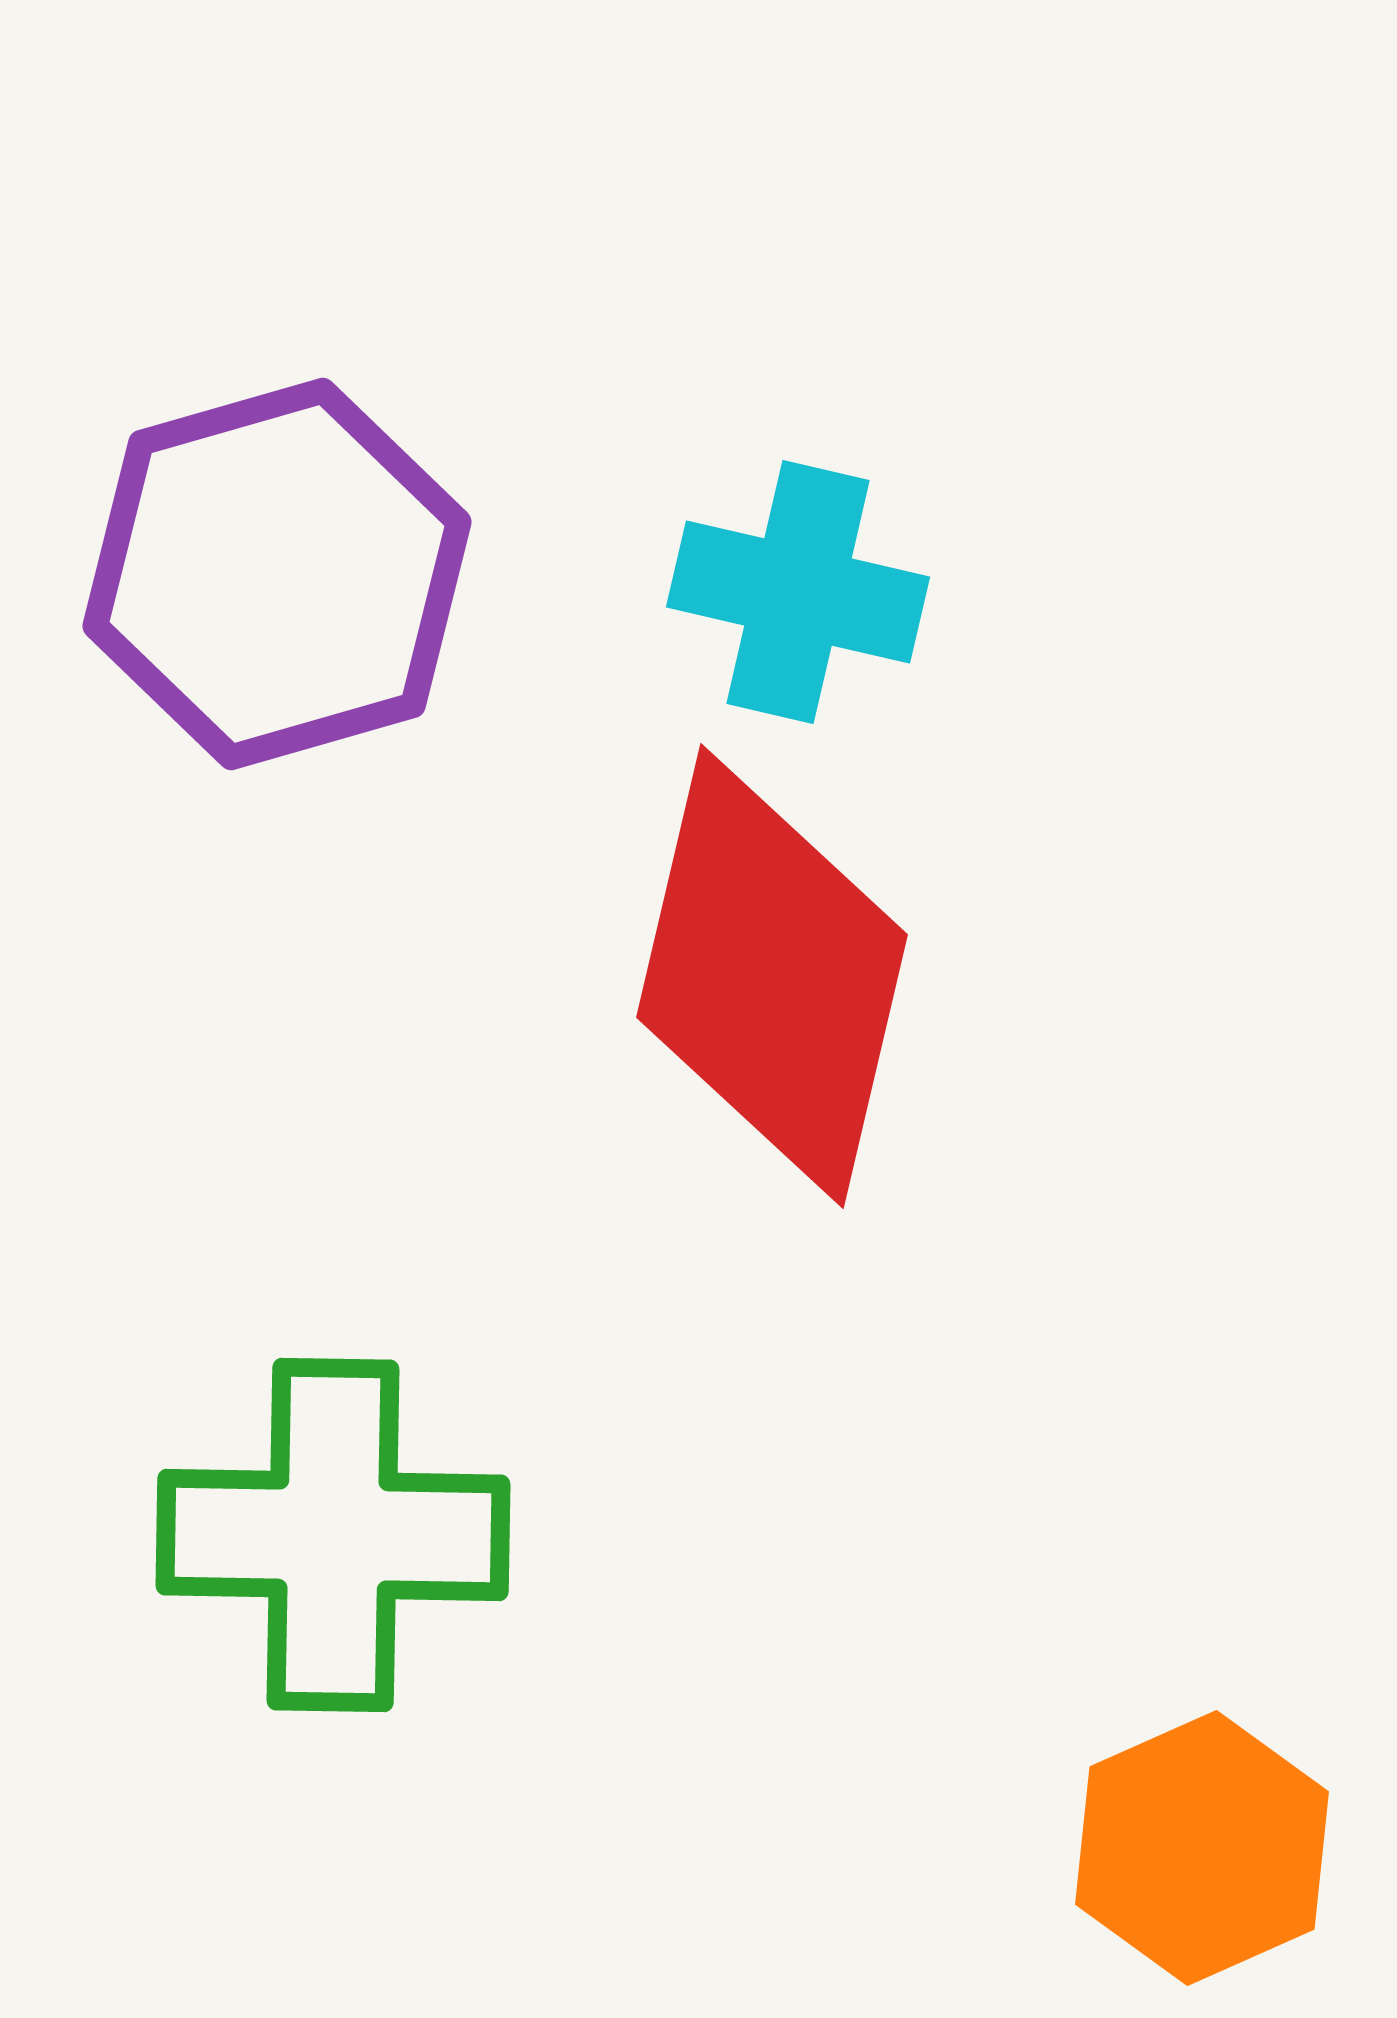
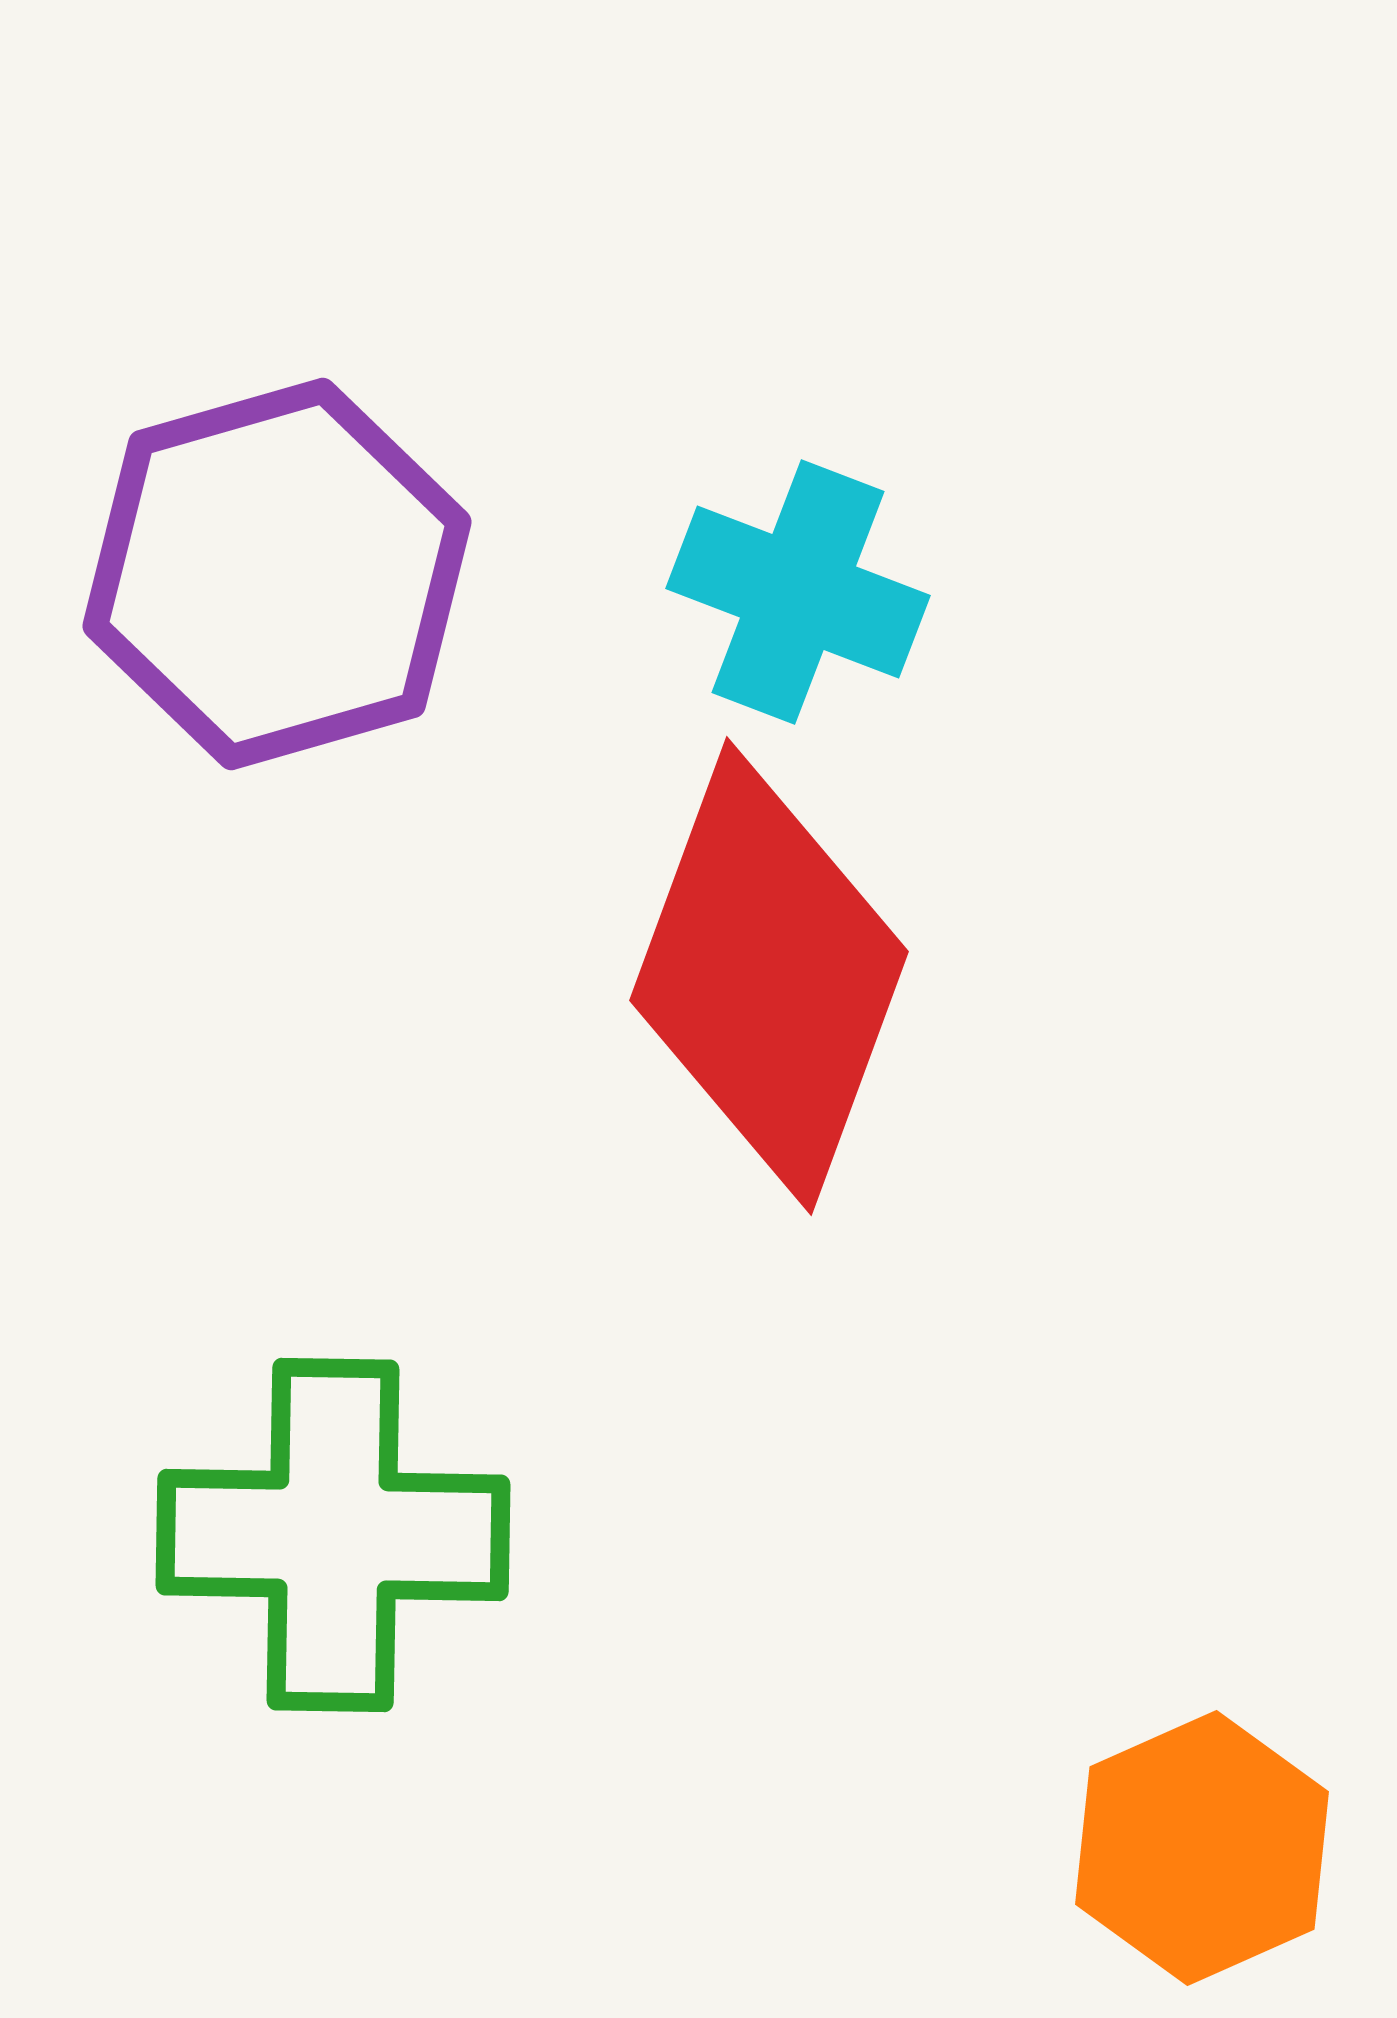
cyan cross: rotated 8 degrees clockwise
red diamond: moved 3 px left; rotated 7 degrees clockwise
